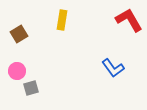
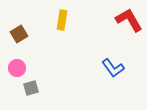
pink circle: moved 3 px up
